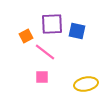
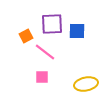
blue square: rotated 12 degrees counterclockwise
